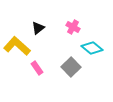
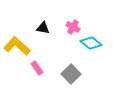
black triangle: moved 5 px right; rotated 48 degrees clockwise
cyan diamond: moved 1 px left, 5 px up
gray square: moved 7 px down
